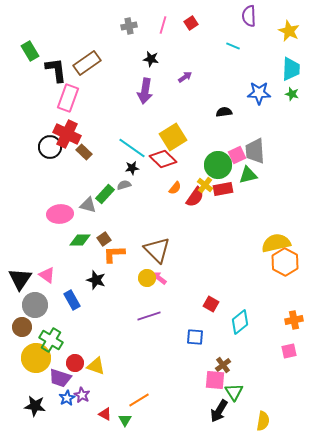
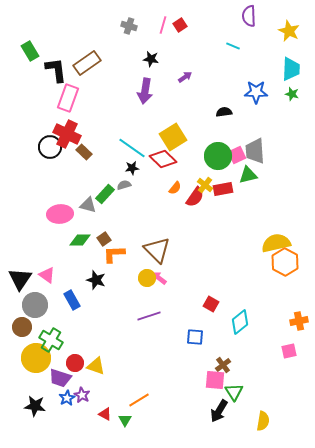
red square at (191, 23): moved 11 px left, 2 px down
gray cross at (129, 26): rotated 28 degrees clockwise
blue star at (259, 93): moved 3 px left, 1 px up
green circle at (218, 165): moved 9 px up
orange cross at (294, 320): moved 5 px right, 1 px down
